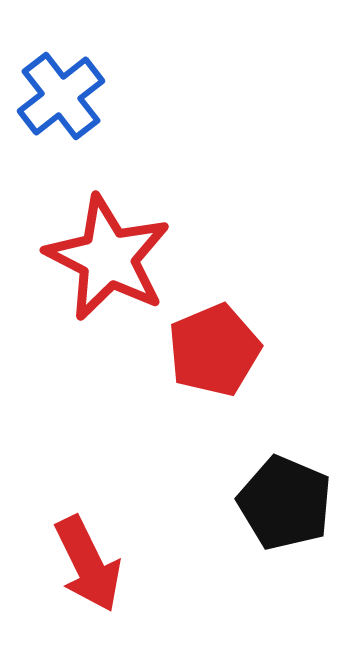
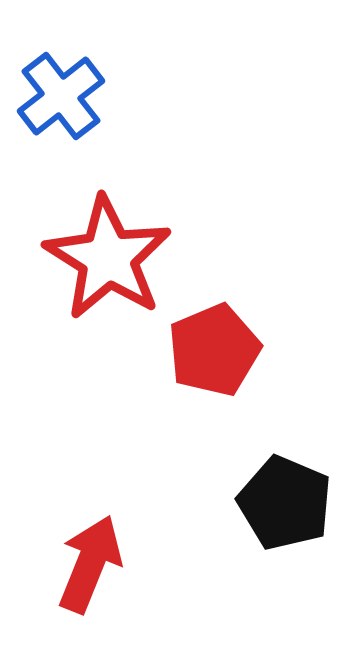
red star: rotated 5 degrees clockwise
red arrow: moved 2 px right; rotated 132 degrees counterclockwise
